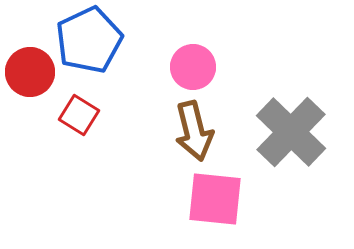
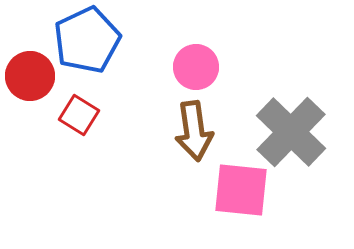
blue pentagon: moved 2 px left
pink circle: moved 3 px right
red circle: moved 4 px down
brown arrow: rotated 6 degrees clockwise
pink square: moved 26 px right, 9 px up
